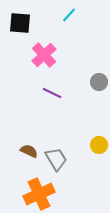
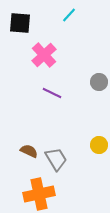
orange cross: rotated 12 degrees clockwise
